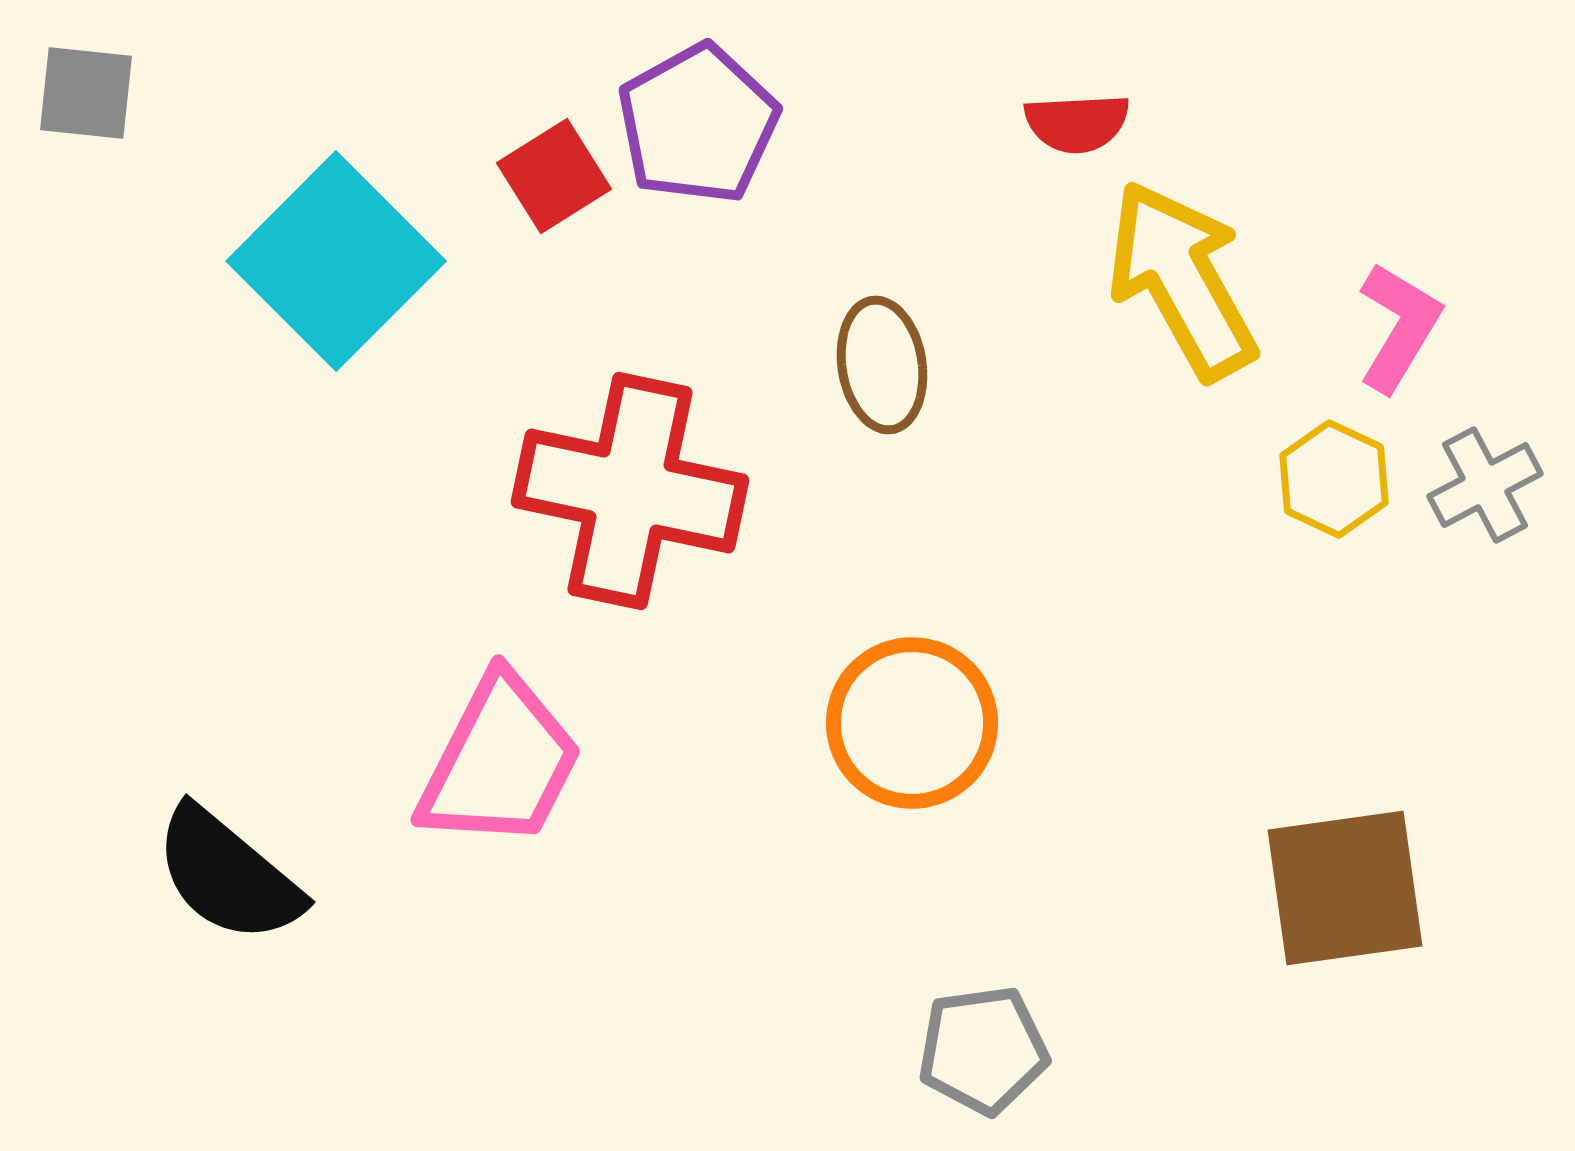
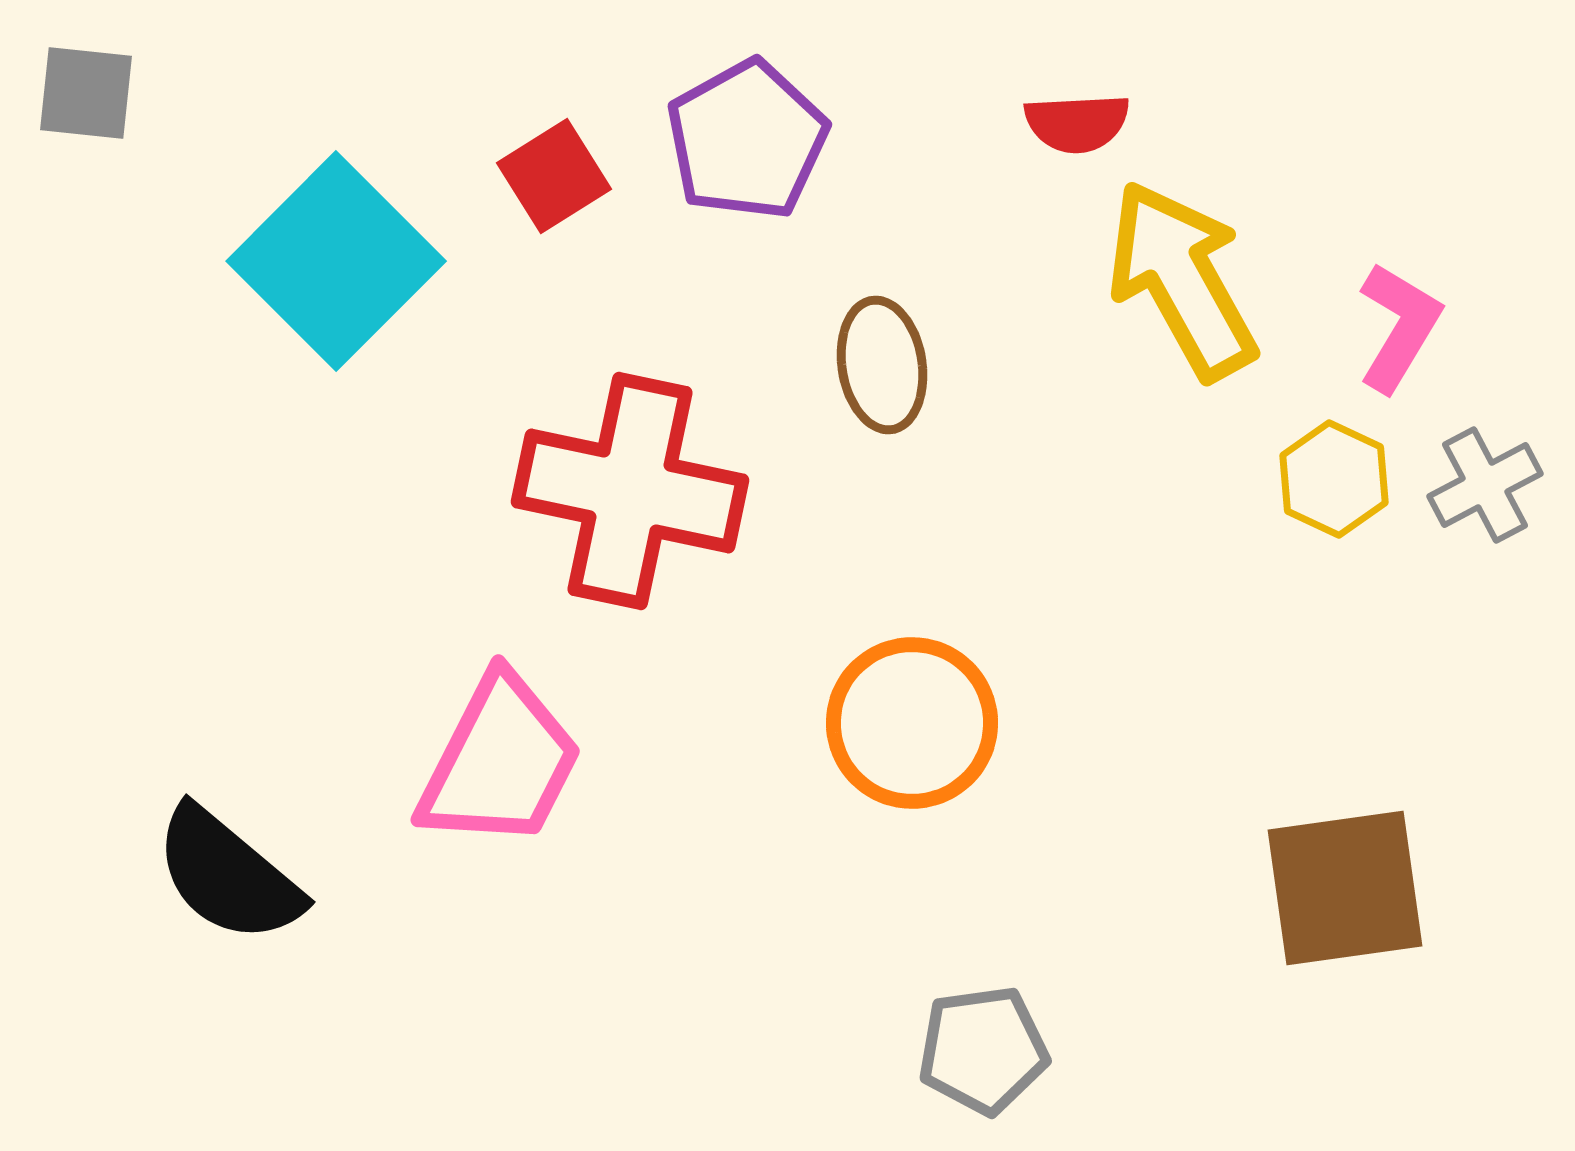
purple pentagon: moved 49 px right, 16 px down
